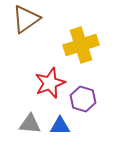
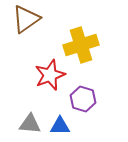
red star: moved 8 px up
